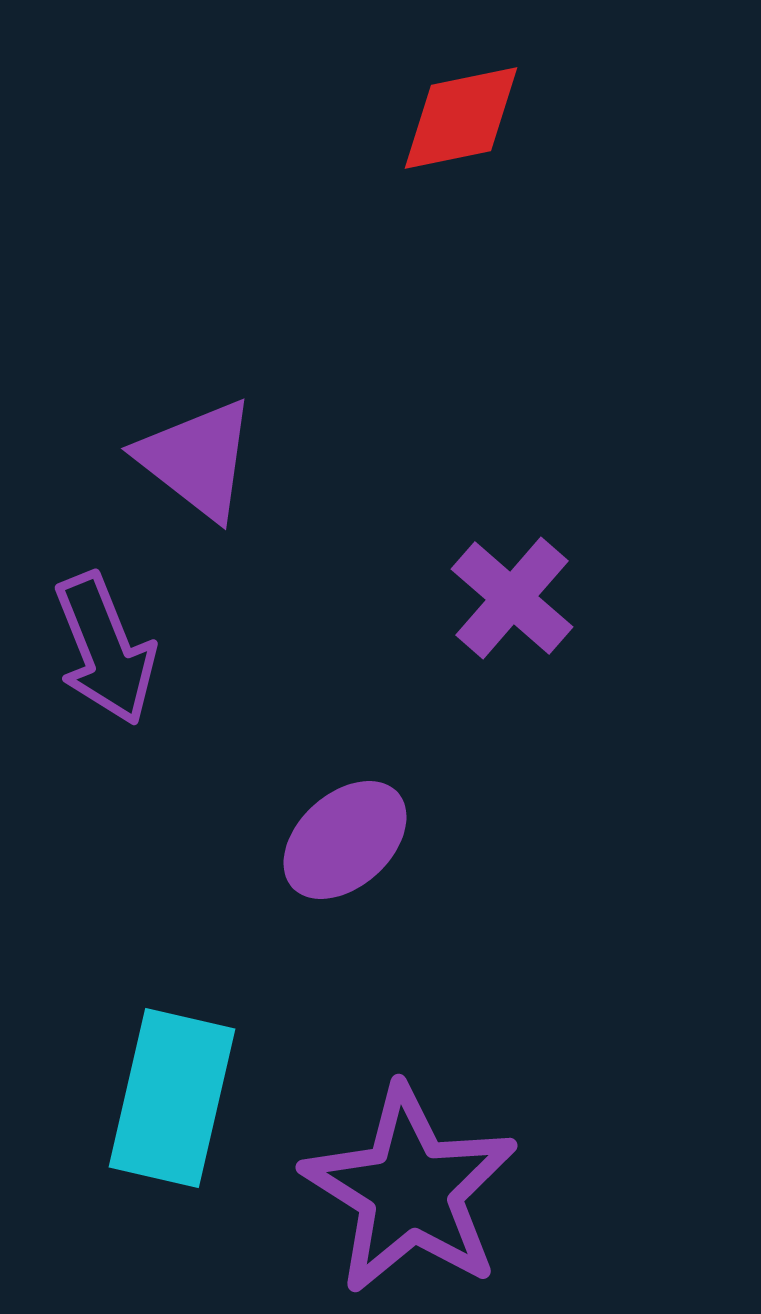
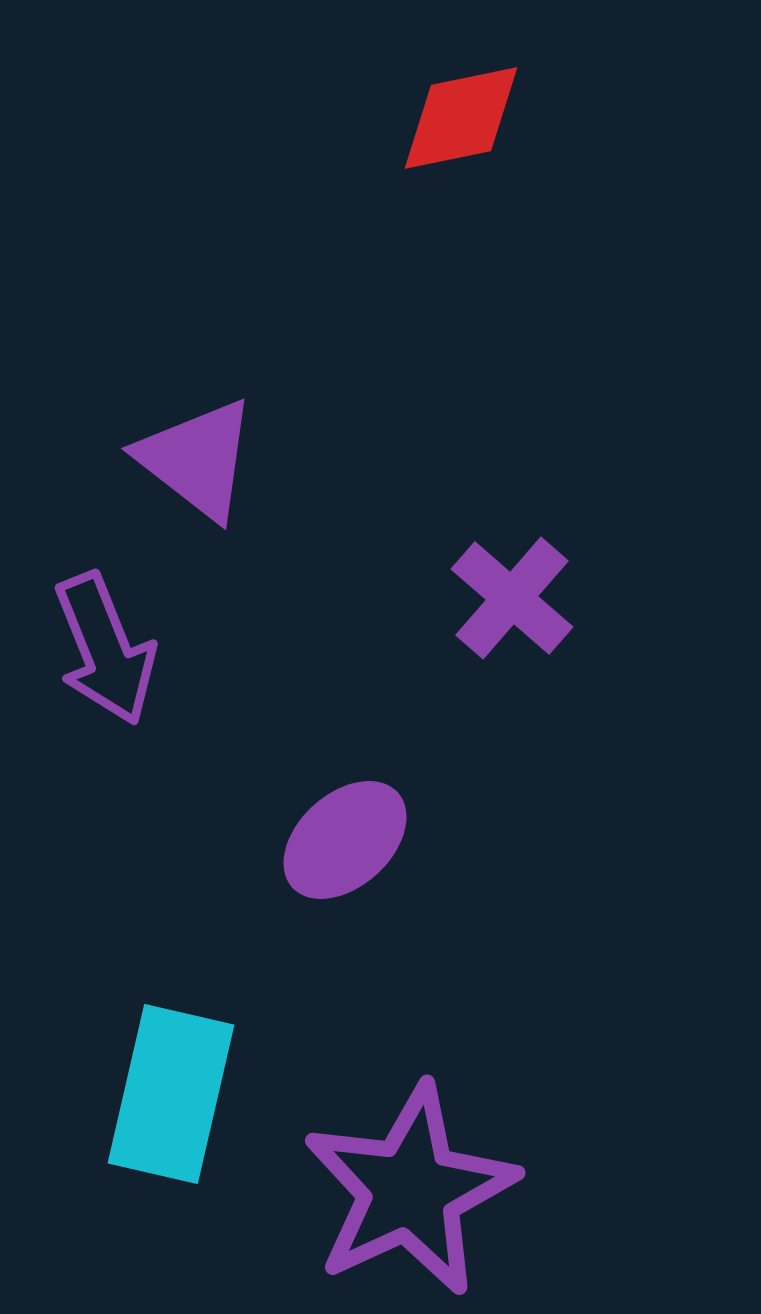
cyan rectangle: moved 1 px left, 4 px up
purple star: rotated 15 degrees clockwise
